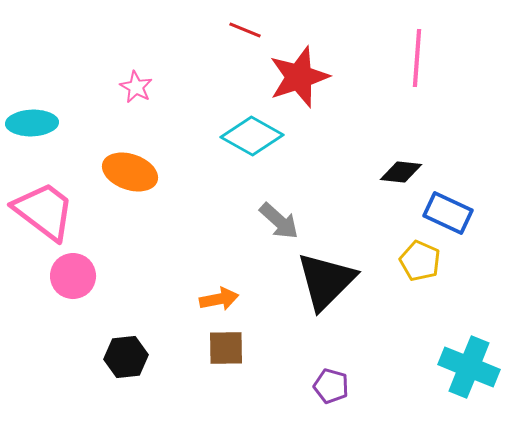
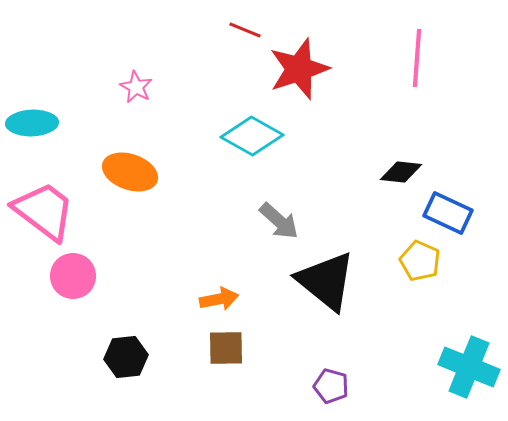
red star: moved 8 px up
black triangle: rotated 36 degrees counterclockwise
